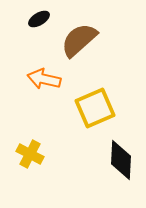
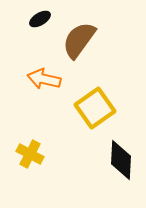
black ellipse: moved 1 px right
brown semicircle: rotated 12 degrees counterclockwise
yellow square: rotated 12 degrees counterclockwise
